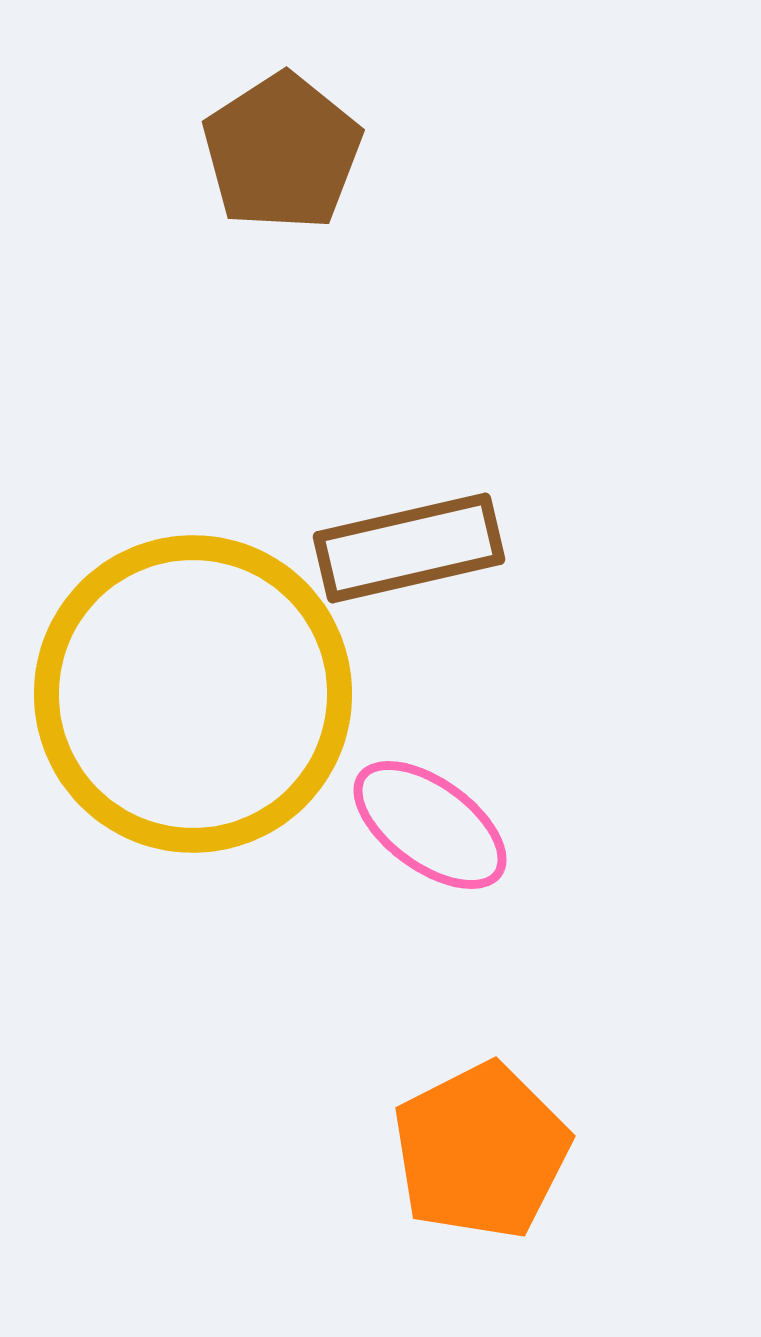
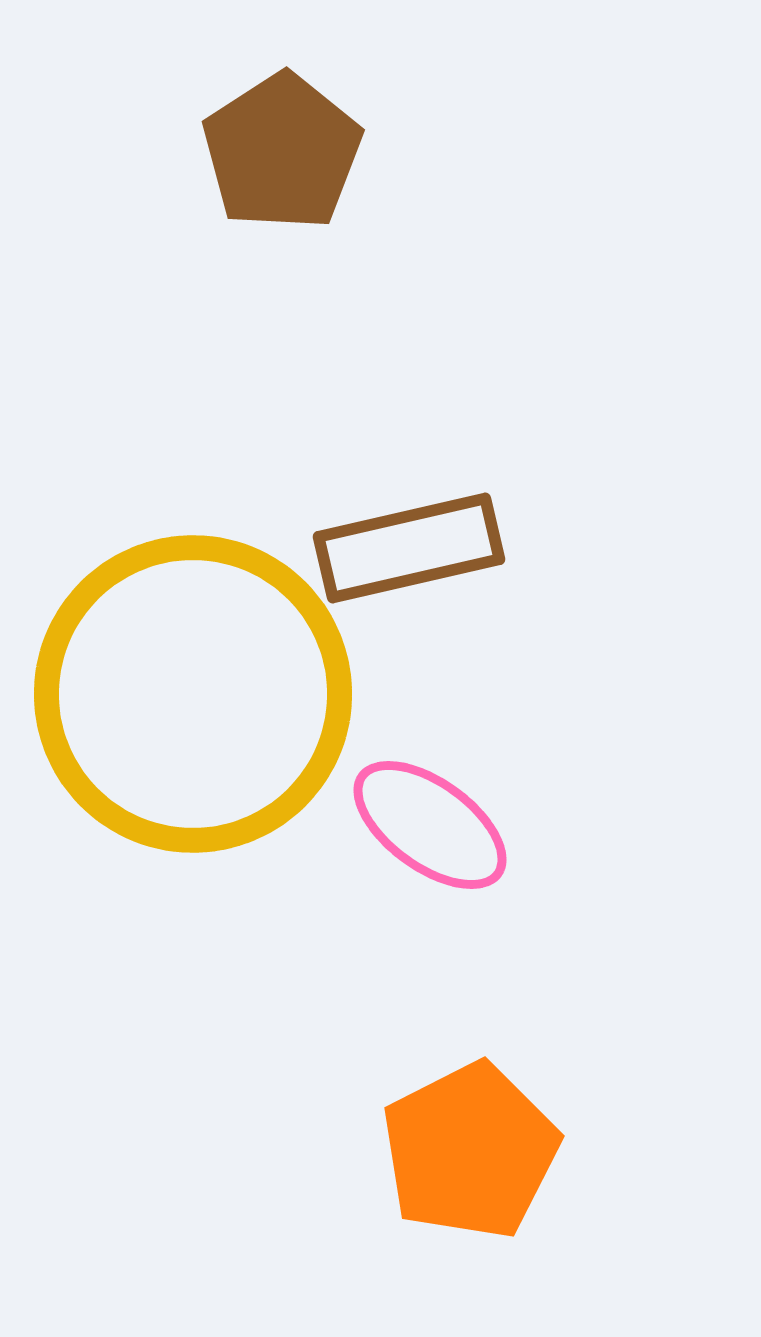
orange pentagon: moved 11 px left
